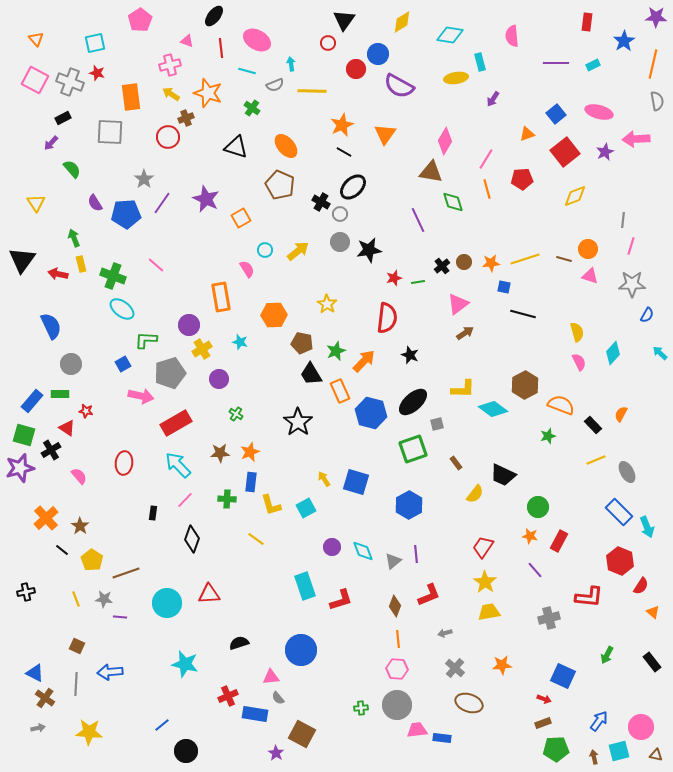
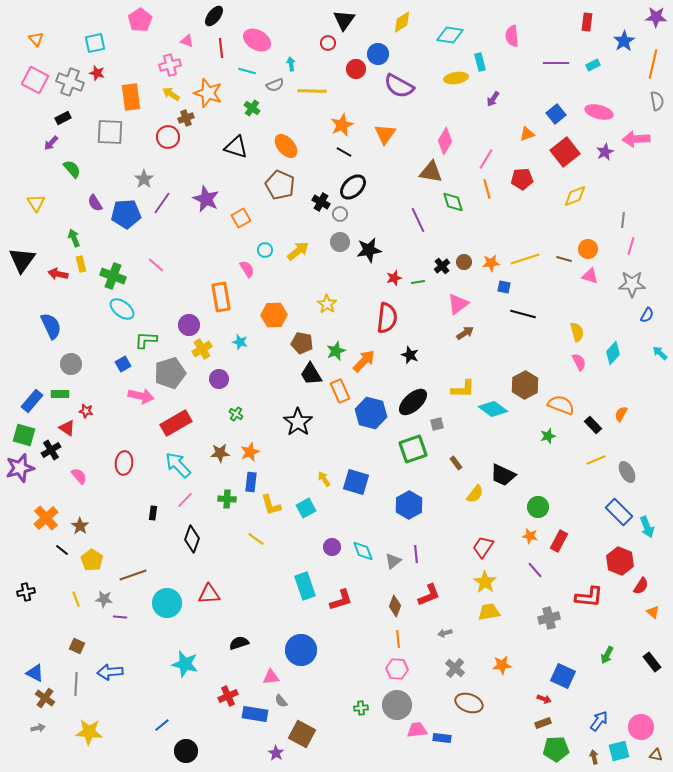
brown line at (126, 573): moved 7 px right, 2 px down
gray semicircle at (278, 698): moved 3 px right, 3 px down
